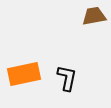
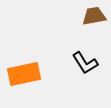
black L-shape: moved 18 px right, 15 px up; rotated 136 degrees clockwise
